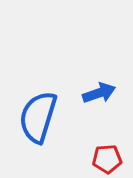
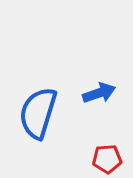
blue semicircle: moved 4 px up
